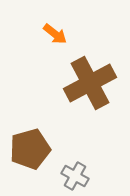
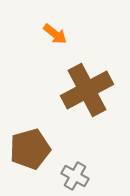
brown cross: moved 3 px left, 7 px down
